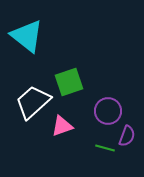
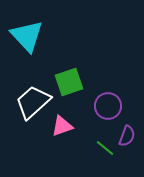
cyan triangle: rotated 9 degrees clockwise
purple circle: moved 5 px up
green line: rotated 24 degrees clockwise
